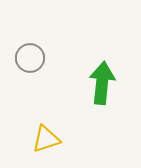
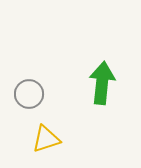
gray circle: moved 1 px left, 36 px down
